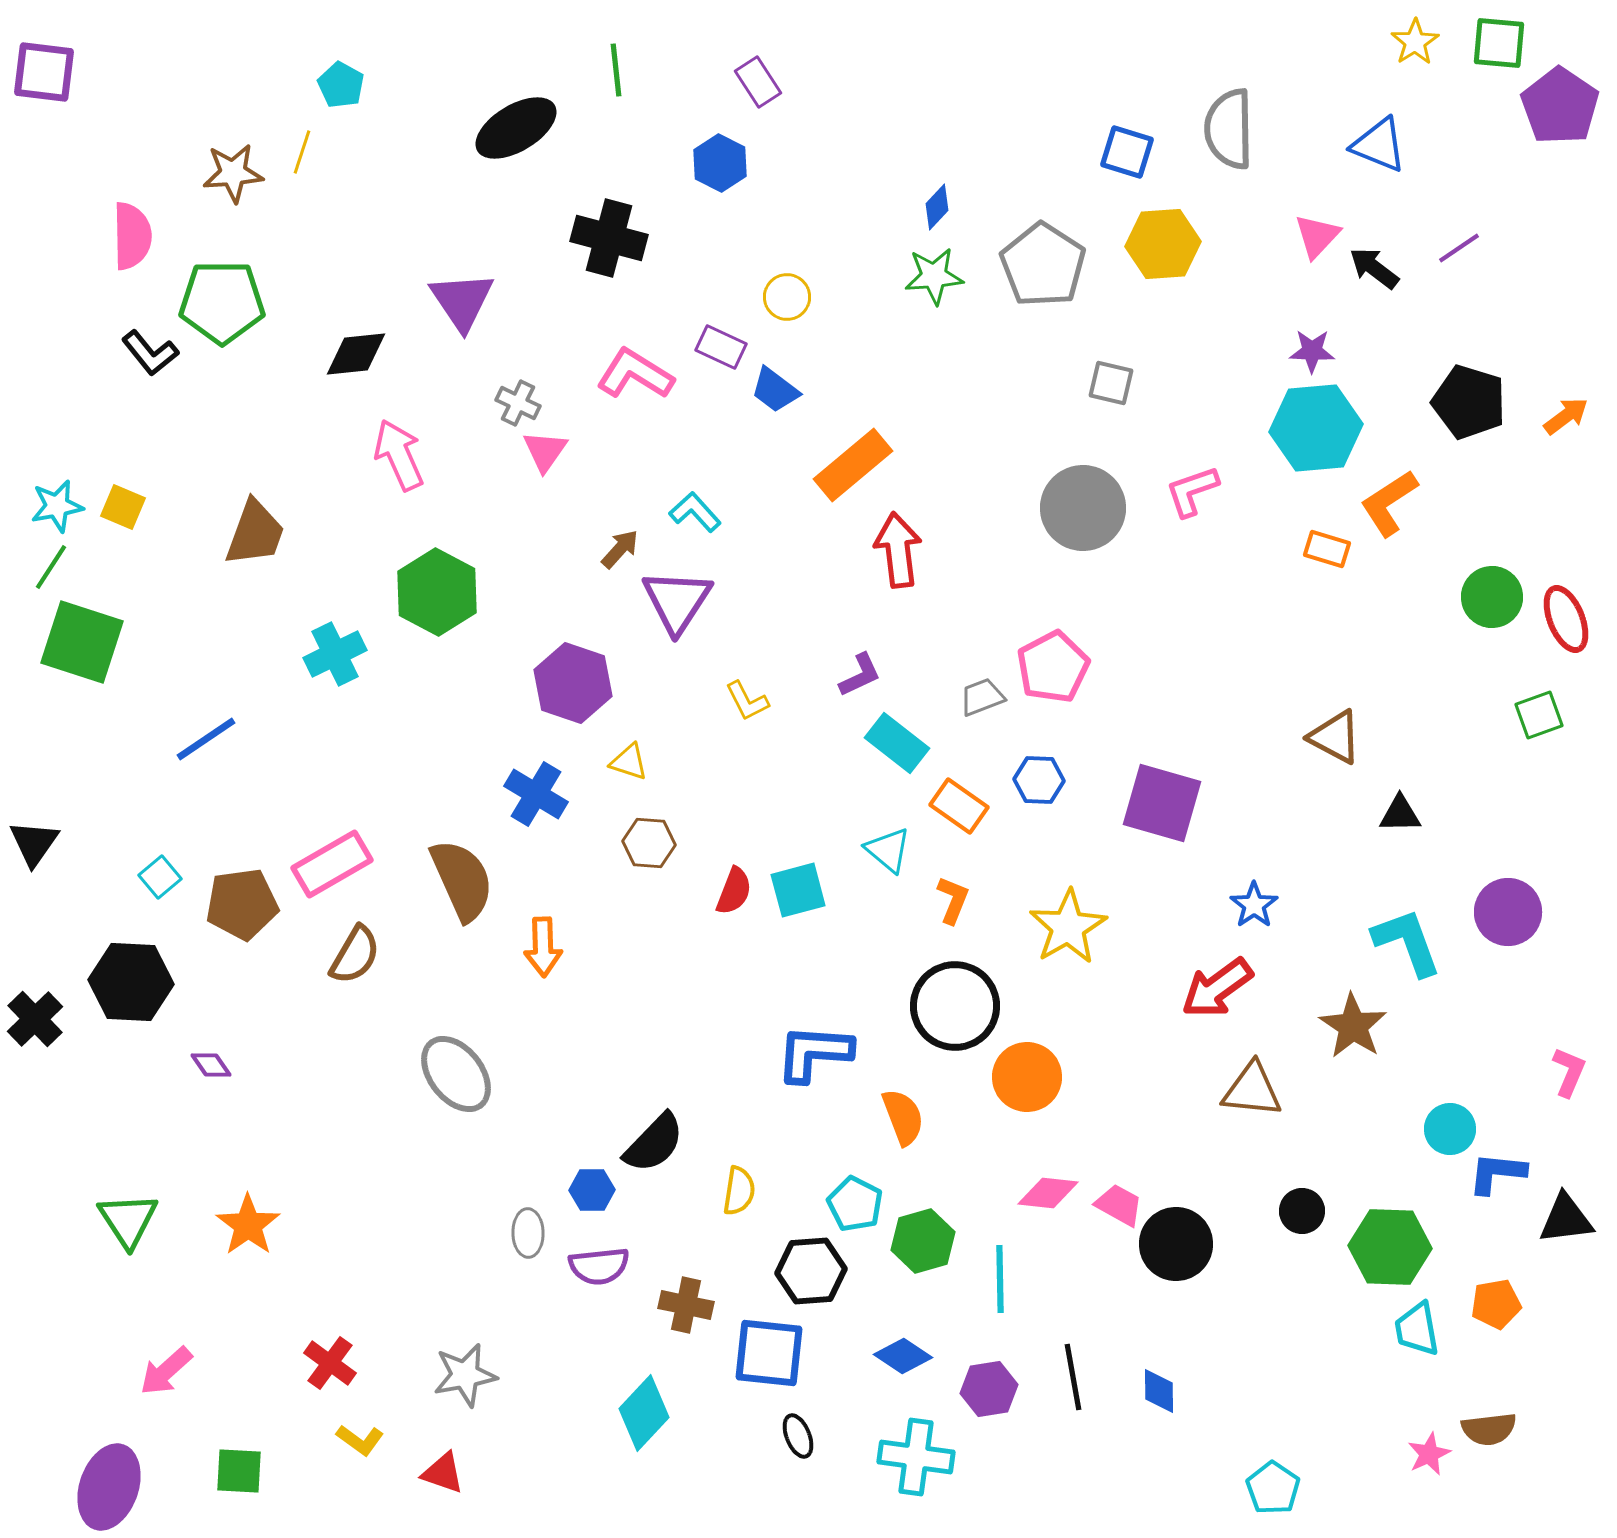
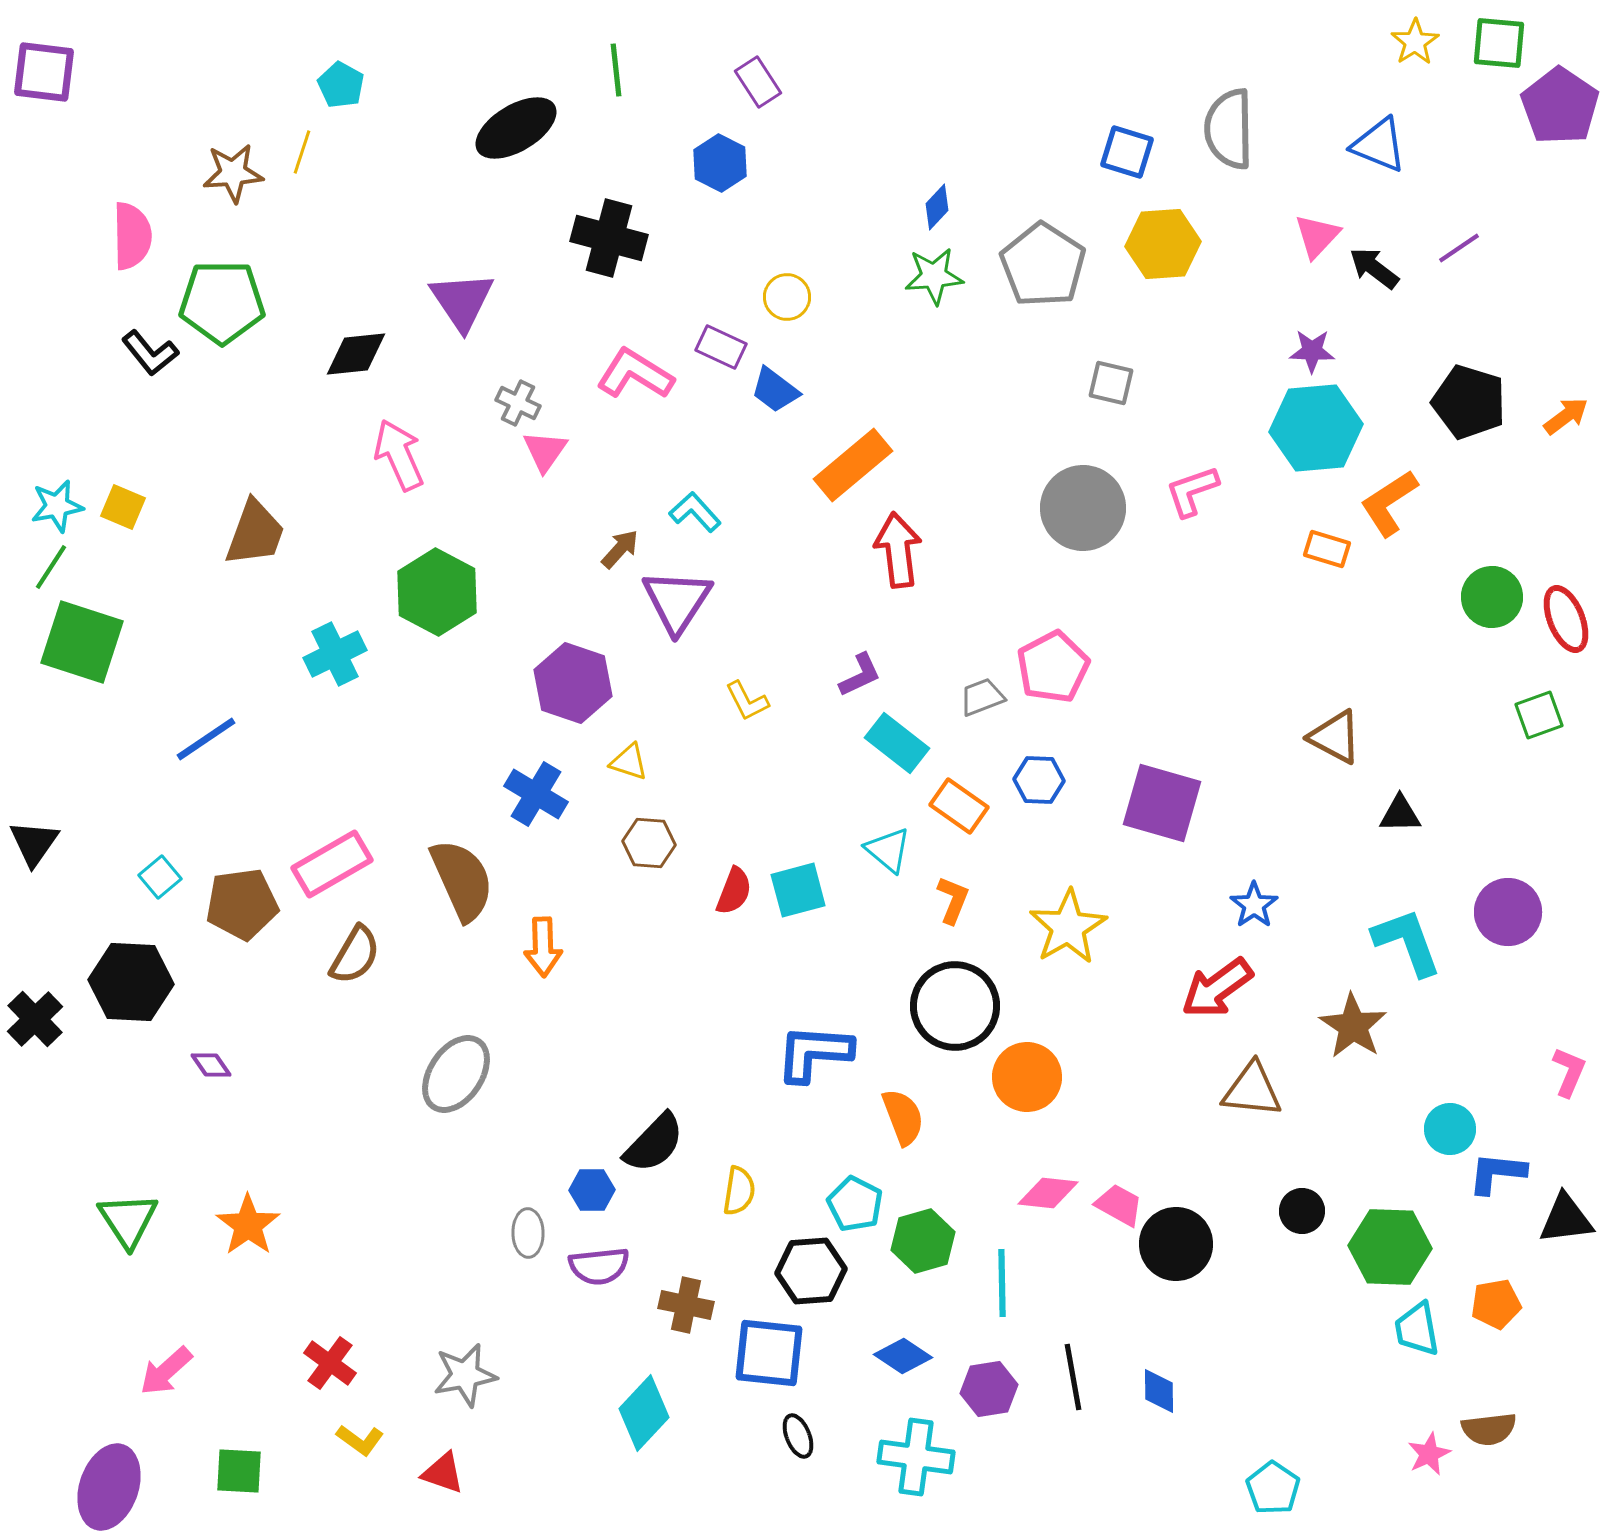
gray ellipse at (456, 1074): rotated 72 degrees clockwise
cyan line at (1000, 1279): moved 2 px right, 4 px down
